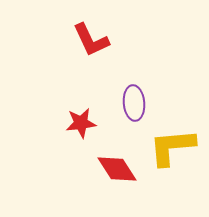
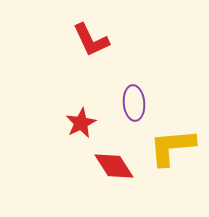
red star: rotated 20 degrees counterclockwise
red diamond: moved 3 px left, 3 px up
